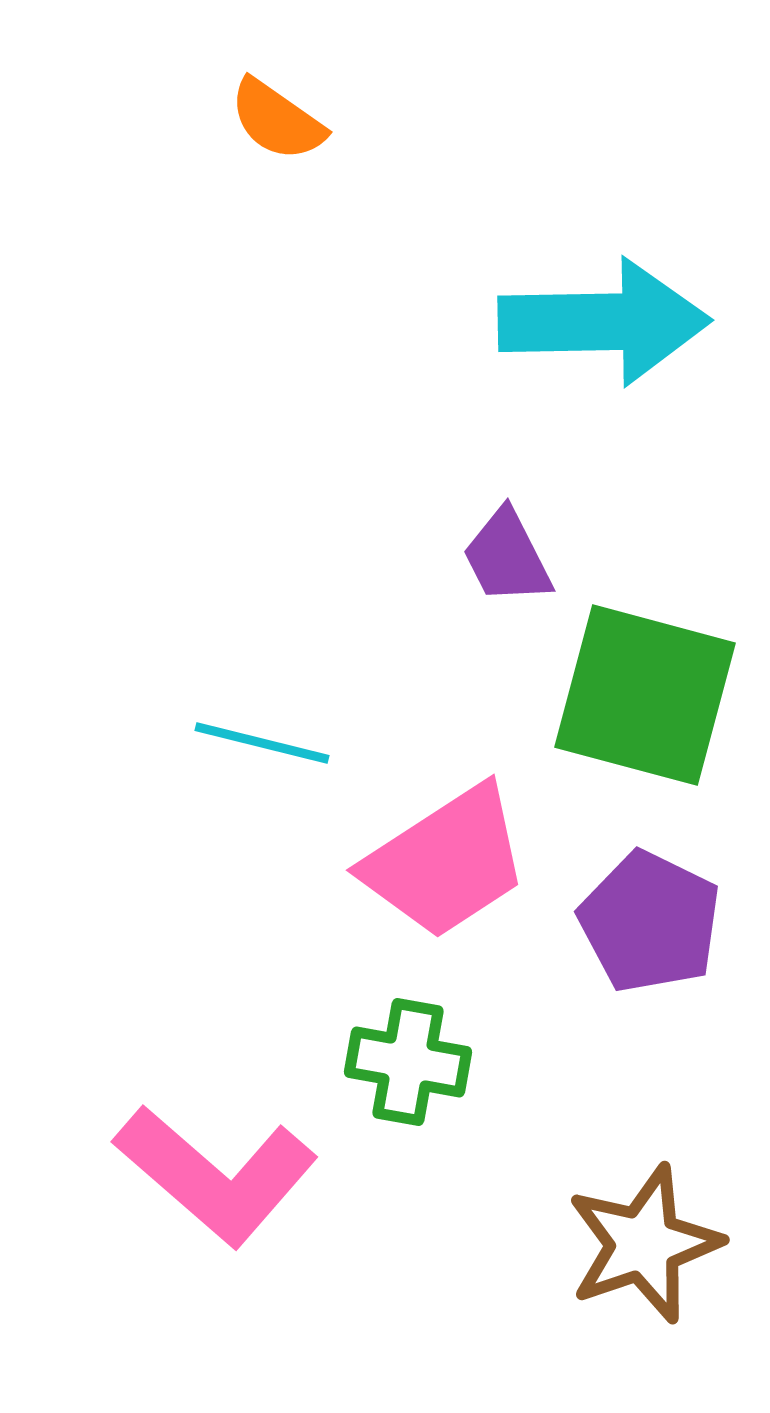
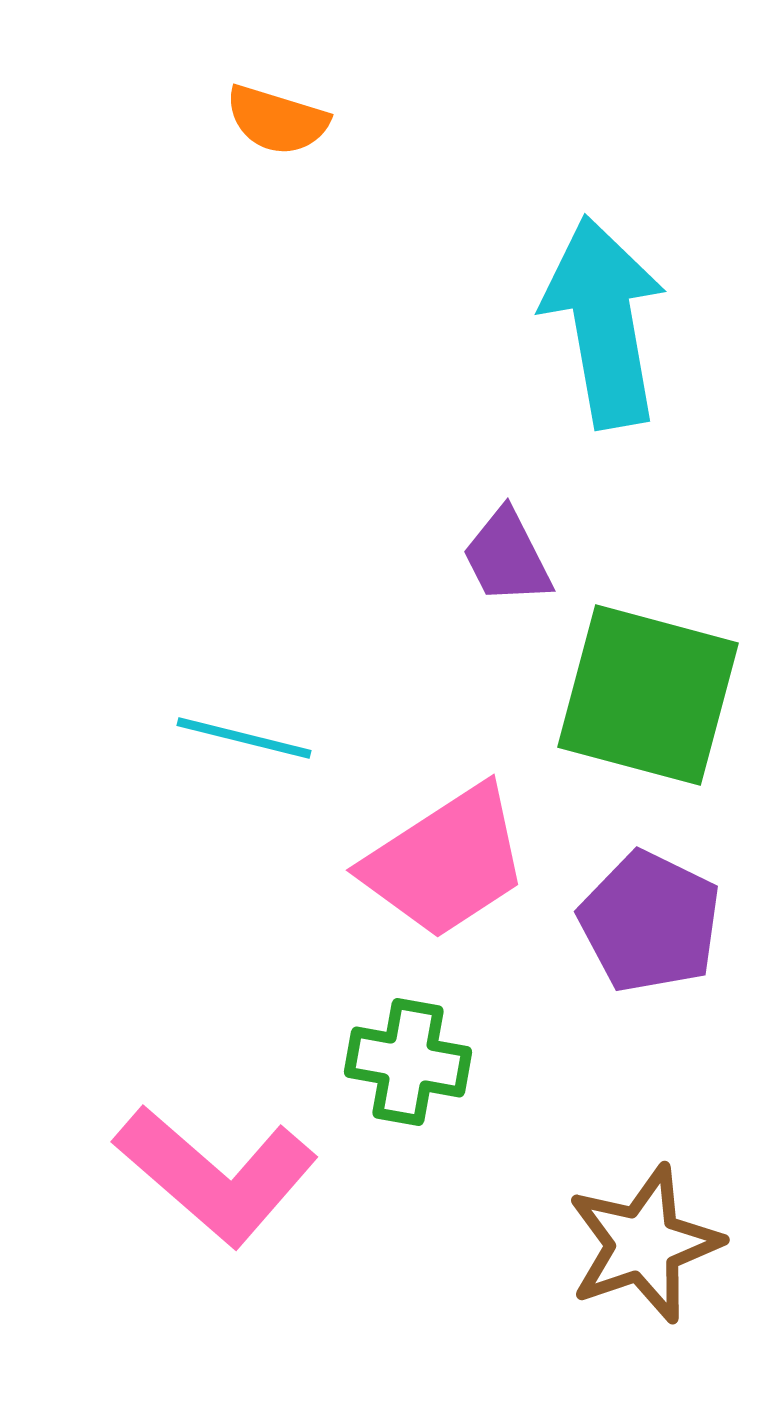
orange semicircle: rotated 18 degrees counterclockwise
cyan arrow: rotated 99 degrees counterclockwise
green square: moved 3 px right
cyan line: moved 18 px left, 5 px up
